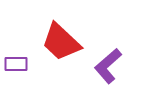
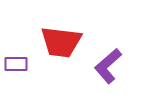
red trapezoid: rotated 36 degrees counterclockwise
